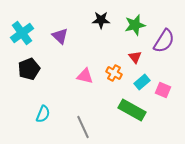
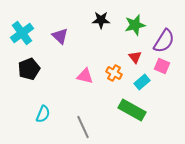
pink square: moved 1 px left, 24 px up
